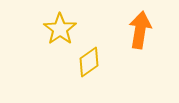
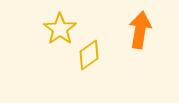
yellow diamond: moved 7 px up
